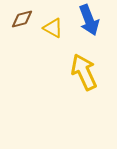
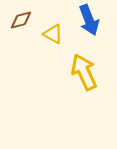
brown diamond: moved 1 px left, 1 px down
yellow triangle: moved 6 px down
